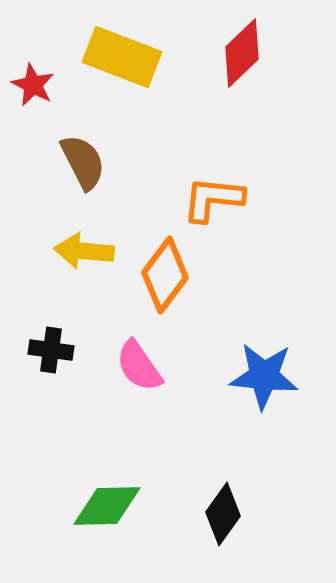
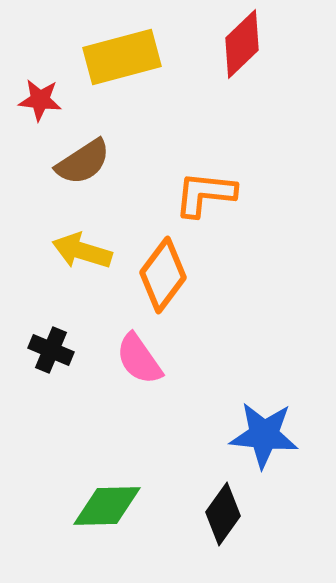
red diamond: moved 9 px up
yellow rectangle: rotated 36 degrees counterclockwise
red star: moved 7 px right, 15 px down; rotated 21 degrees counterclockwise
brown semicircle: rotated 84 degrees clockwise
orange L-shape: moved 8 px left, 5 px up
yellow arrow: moved 2 px left; rotated 12 degrees clockwise
orange diamond: moved 2 px left
black cross: rotated 15 degrees clockwise
pink semicircle: moved 7 px up
blue star: moved 59 px down
